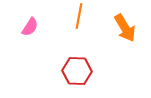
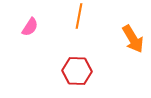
orange arrow: moved 8 px right, 11 px down
